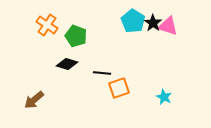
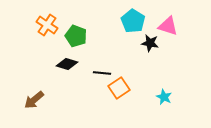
black star: moved 3 px left, 20 px down; rotated 24 degrees counterclockwise
orange square: rotated 15 degrees counterclockwise
